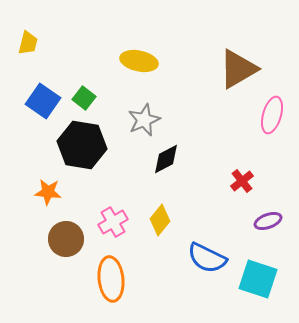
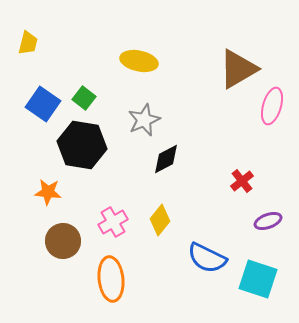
blue square: moved 3 px down
pink ellipse: moved 9 px up
brown circle: moved 3 px left, 2 px down
